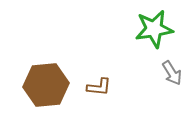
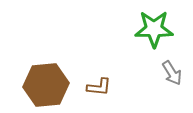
green star: rotated 9 degrees clockwise
